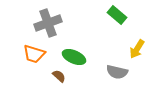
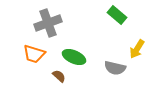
gray semicircle: moved 2 px left, 4 px up
